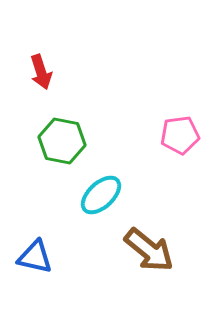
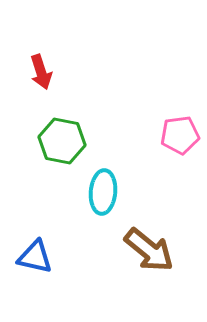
cyan ellipse: moved 2 px right, 3 px up; rotated 42 degrees counterclockwise
